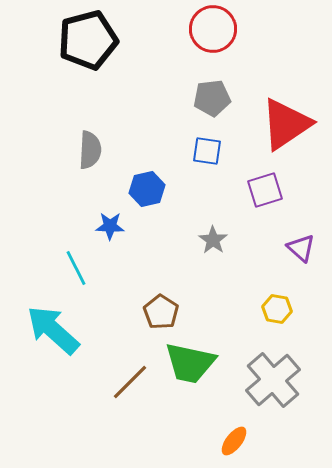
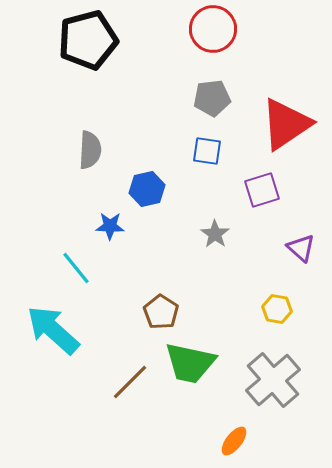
purple square: moved 3 px left
gray star: moved 2 px right, 6 px up
cyan line: rotated 12 degrees counterclockwise
